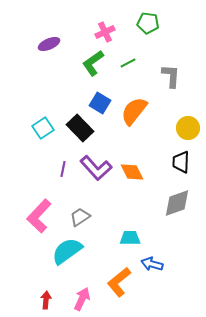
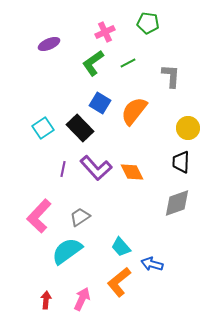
cyan trapezoid: moved 9 px left, 9 px down; rotated 130 degrees counterclockwise
